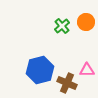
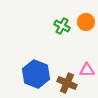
green cross: rotated 21 degrees counterclockwise
blue hexagon: moved 4 px left, 4 px down; rotated 24 degrees counterclockwise
